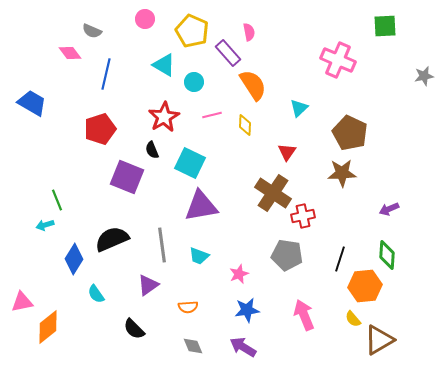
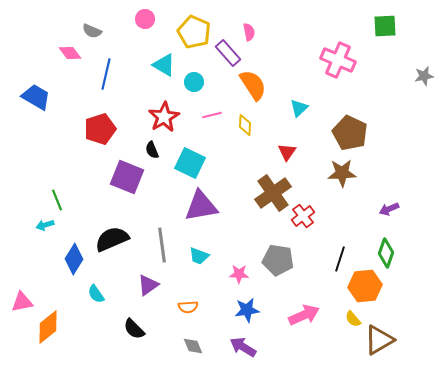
yellow pentagon at (192, 31): moved 2 px right, 1 px down
blue trapezoid at (32, 103): moved 4 px right, 6 px up
brown cross at (273, 193): rotated 21 degrees clockwise
red cross at (303, 216): rotated 25 degrees counterclockwise
gray pentagon at (287, 255): moved 9 px left, 5 px down
green diamond at (387, 255): moved 1 px left, 2 px up; rotated 16 degrees clockwise
pink star at (239, 274): rotated 24 degrees clockwise
pink arrow at (304, 315): rotated 88 degrees clockwise
